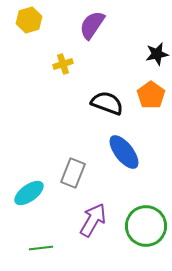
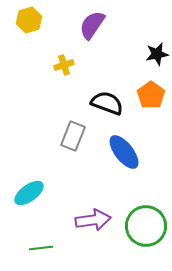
yellow cross: moved 1 px right, 1 px down
gray rectangle: moved 37 px up
purple arrow: rotated 52 degrees clockwise
